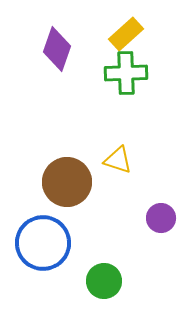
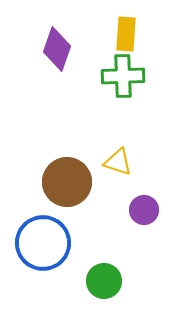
yellow rectangle: rotated 44 degrees counterclockwise
green cross: moved 3 px left, 3 px down
yellow triangle: moved 2 px down
purple circle: moved 17 px left, 8 px up
